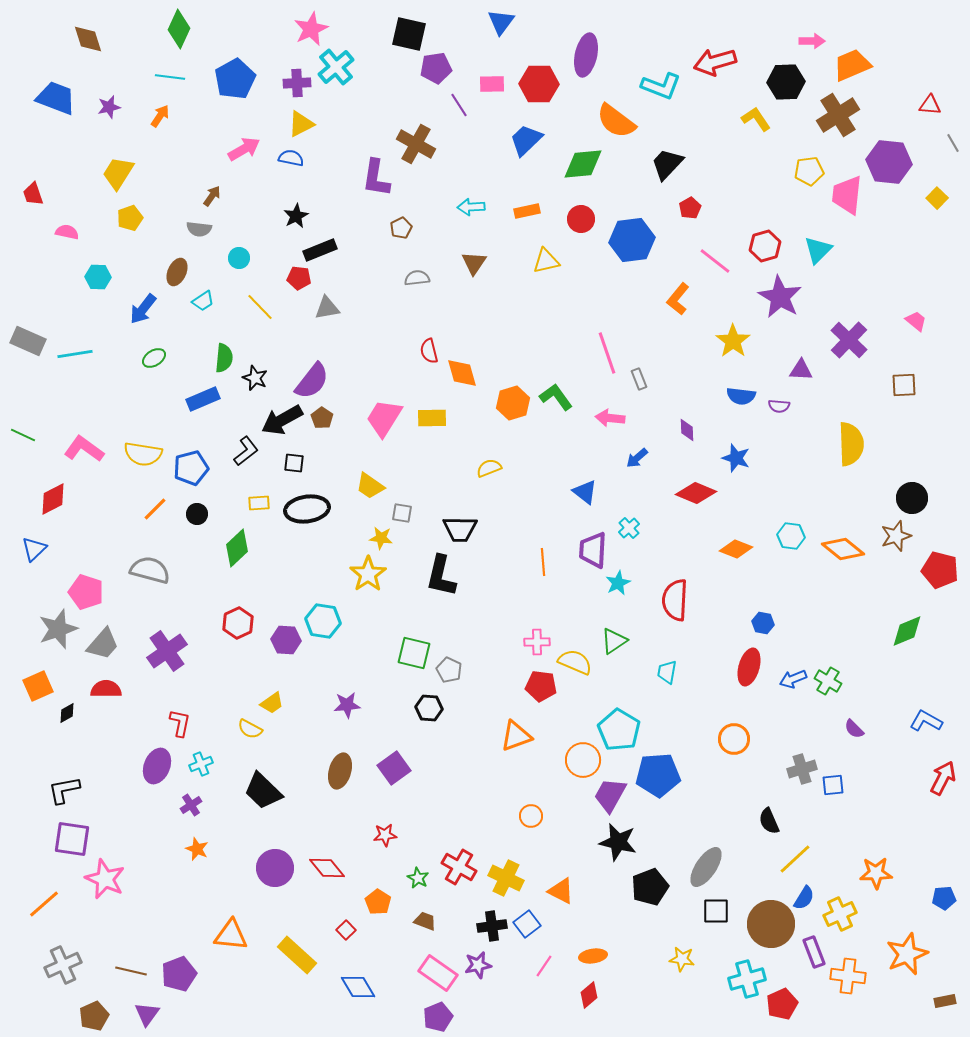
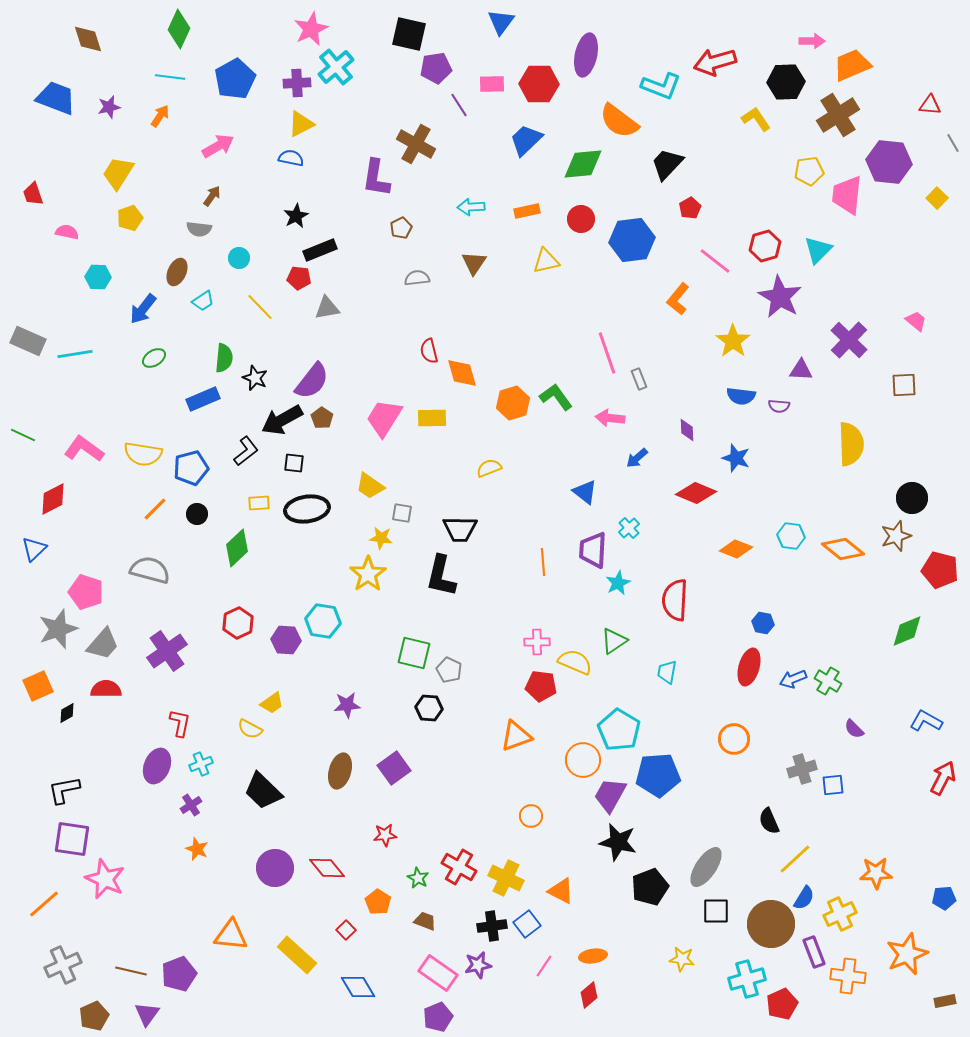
orange semicircle at (616, 121): moved 3 px right
pink arrow at (244, 149): moved 26 px left, 3 px up
